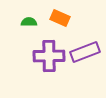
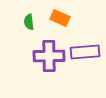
green semicircle: rotated 98 degrees counterclockwise
purple rectangle: rotated 16 degrees clockwise
